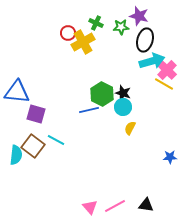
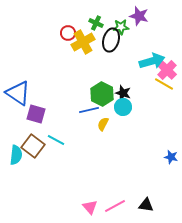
black ellipse: moved 34 px left
blue triangle: moved 1 px right, 1 px down; rotated 28 degrees clockwise
yellow semicircle: moved 27 px left, 4 px up
blue star: moved 1 px right; rotated 16 degrees clockwise
